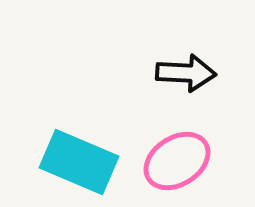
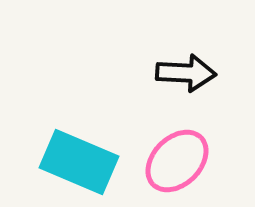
pink ellipse: rotated 12 degrees counterclockwise
